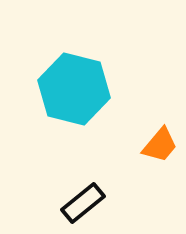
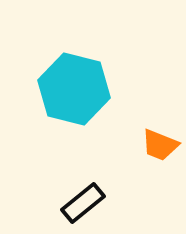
orange trapezoid: rotated 72 degrees clockwise
